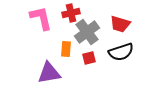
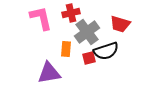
black semicircle: moved 15 px left, 1 px up
